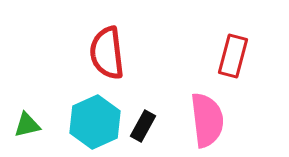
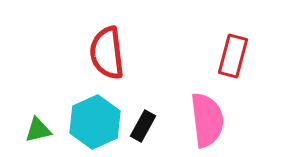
green triangle: moved 11 px right, 5 px down
